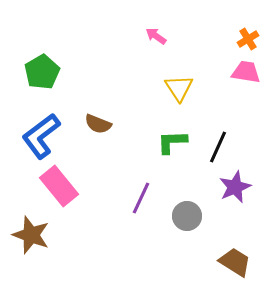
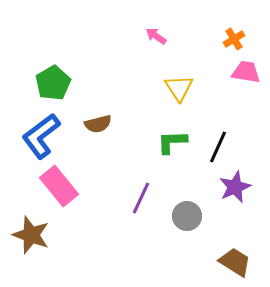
orange cross: moved 14 px left
green pentagon: moved 11 px right, 11 px down
brown semicircle: rotated 36 degrees counterclockwise
